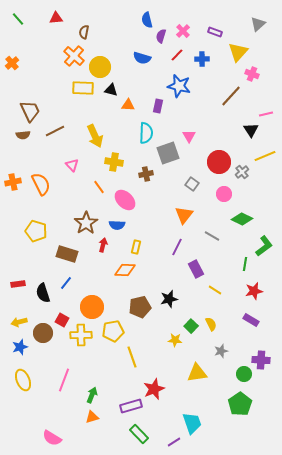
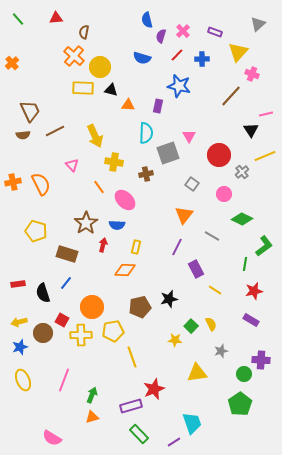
red circle at (219, 162): moved 7 px up
